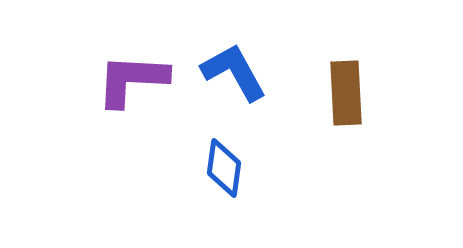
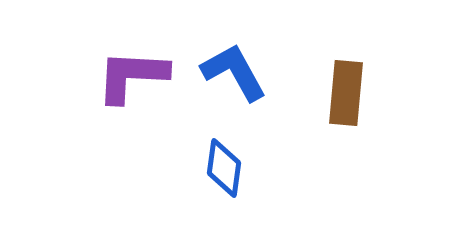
purple L-shape: moved 4 px up
brown rectangle: rotated 8 degrees clockwise
